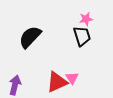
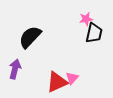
black trapezoid: moved 12 px right, 3 px up; rotated 30 degrees clockwise
pink triangle: rotated 16 degrees clockwise
purple arrow: moved 16 px up
